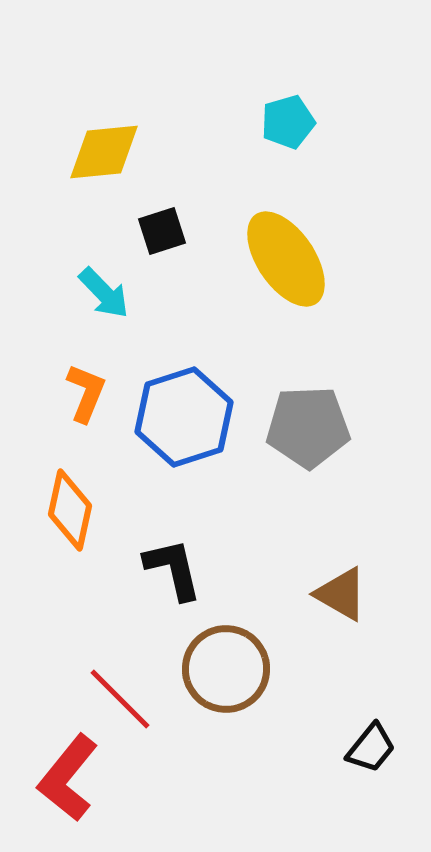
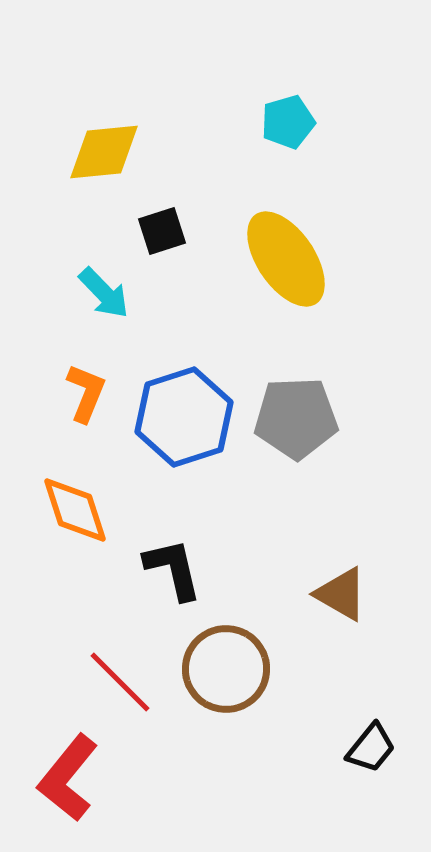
gray pentagon: moved 12 px left, 9 px up
orange diamond: moved 5 px right; rotated 30 degrees counterclockwise
red line: moved 17 px up
